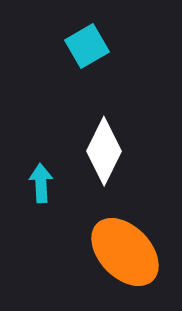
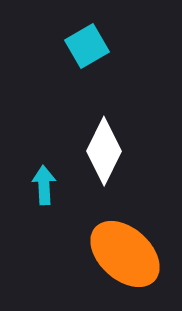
cyan arrow: moved 3 px right, 2 px down
orange ellipse: moved 2 px down; rotated 4 degrees counterclockwise
